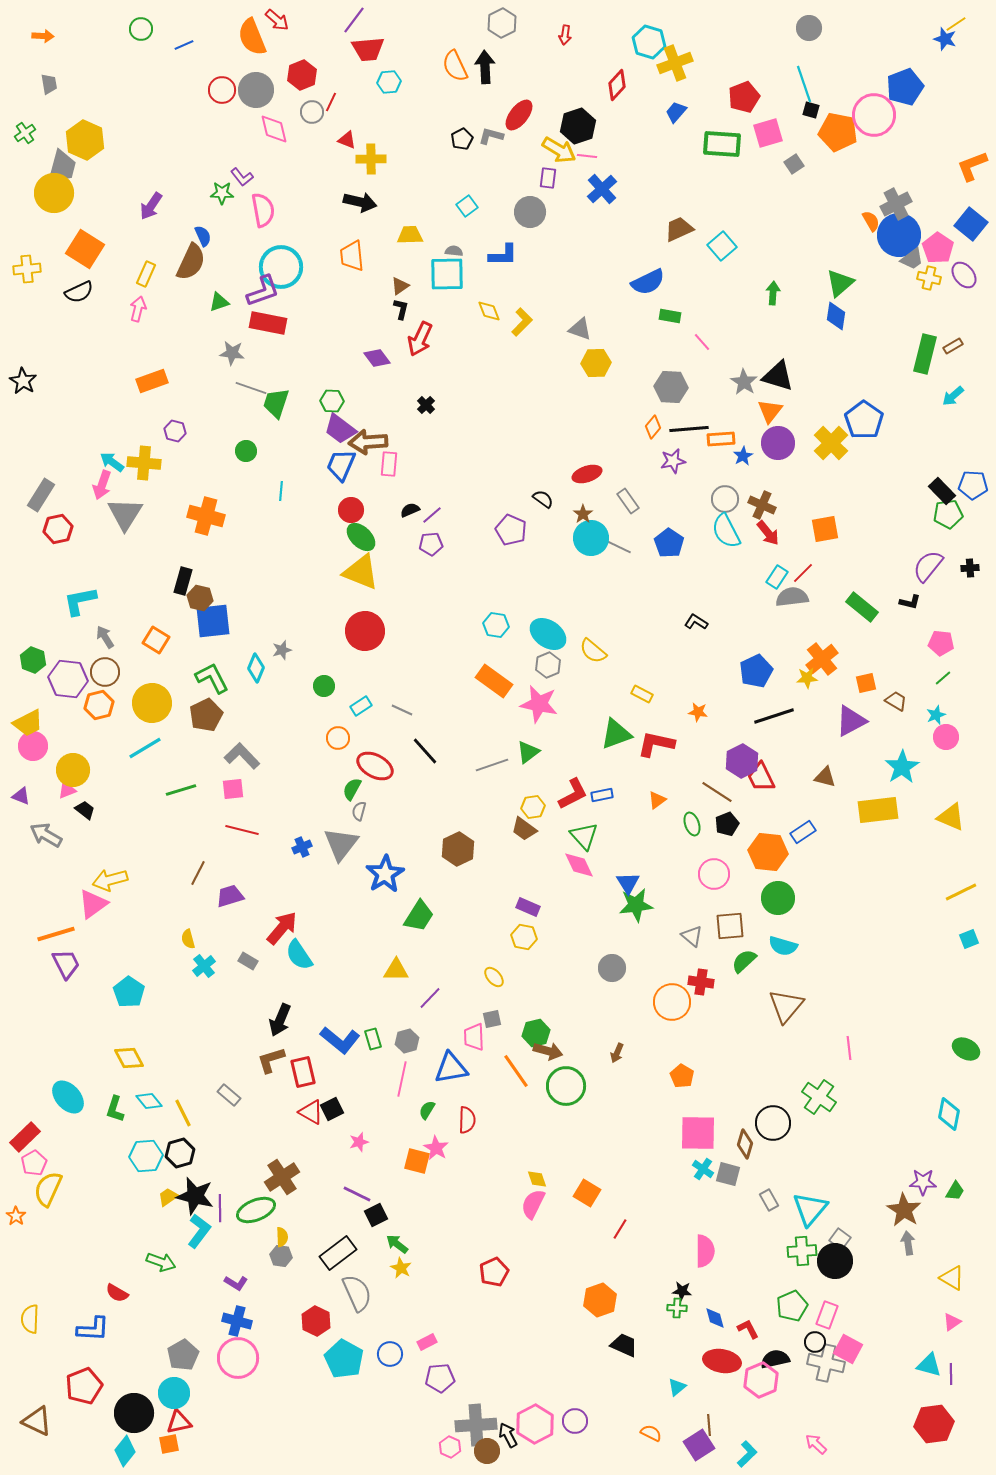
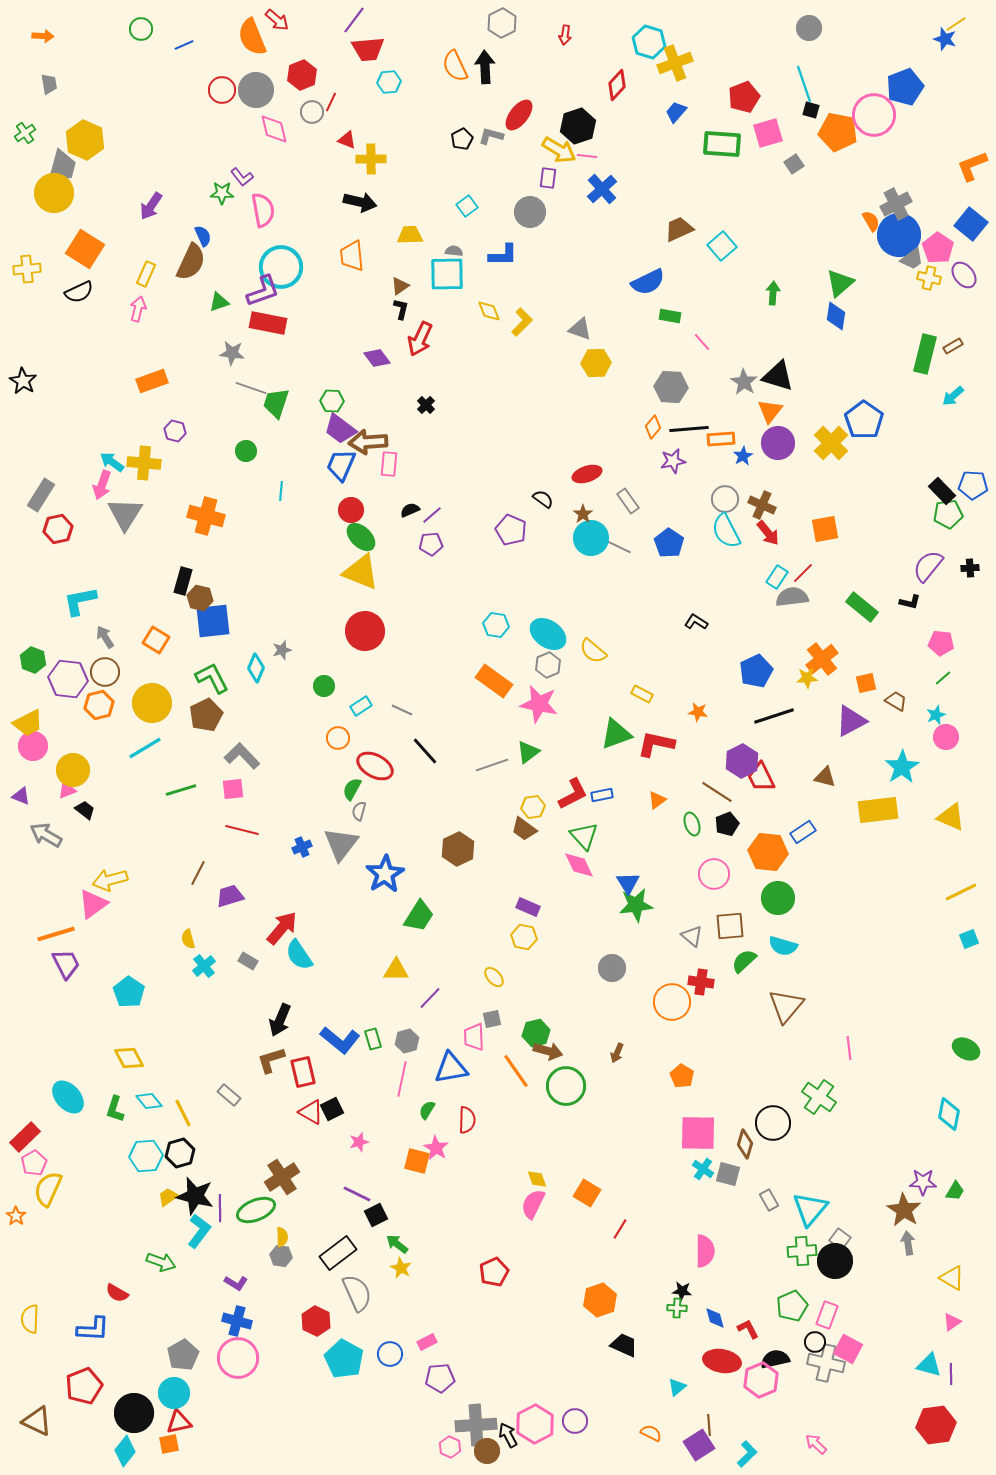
red hexagon at (934, 1424): moved 2 px right, 1 px down
